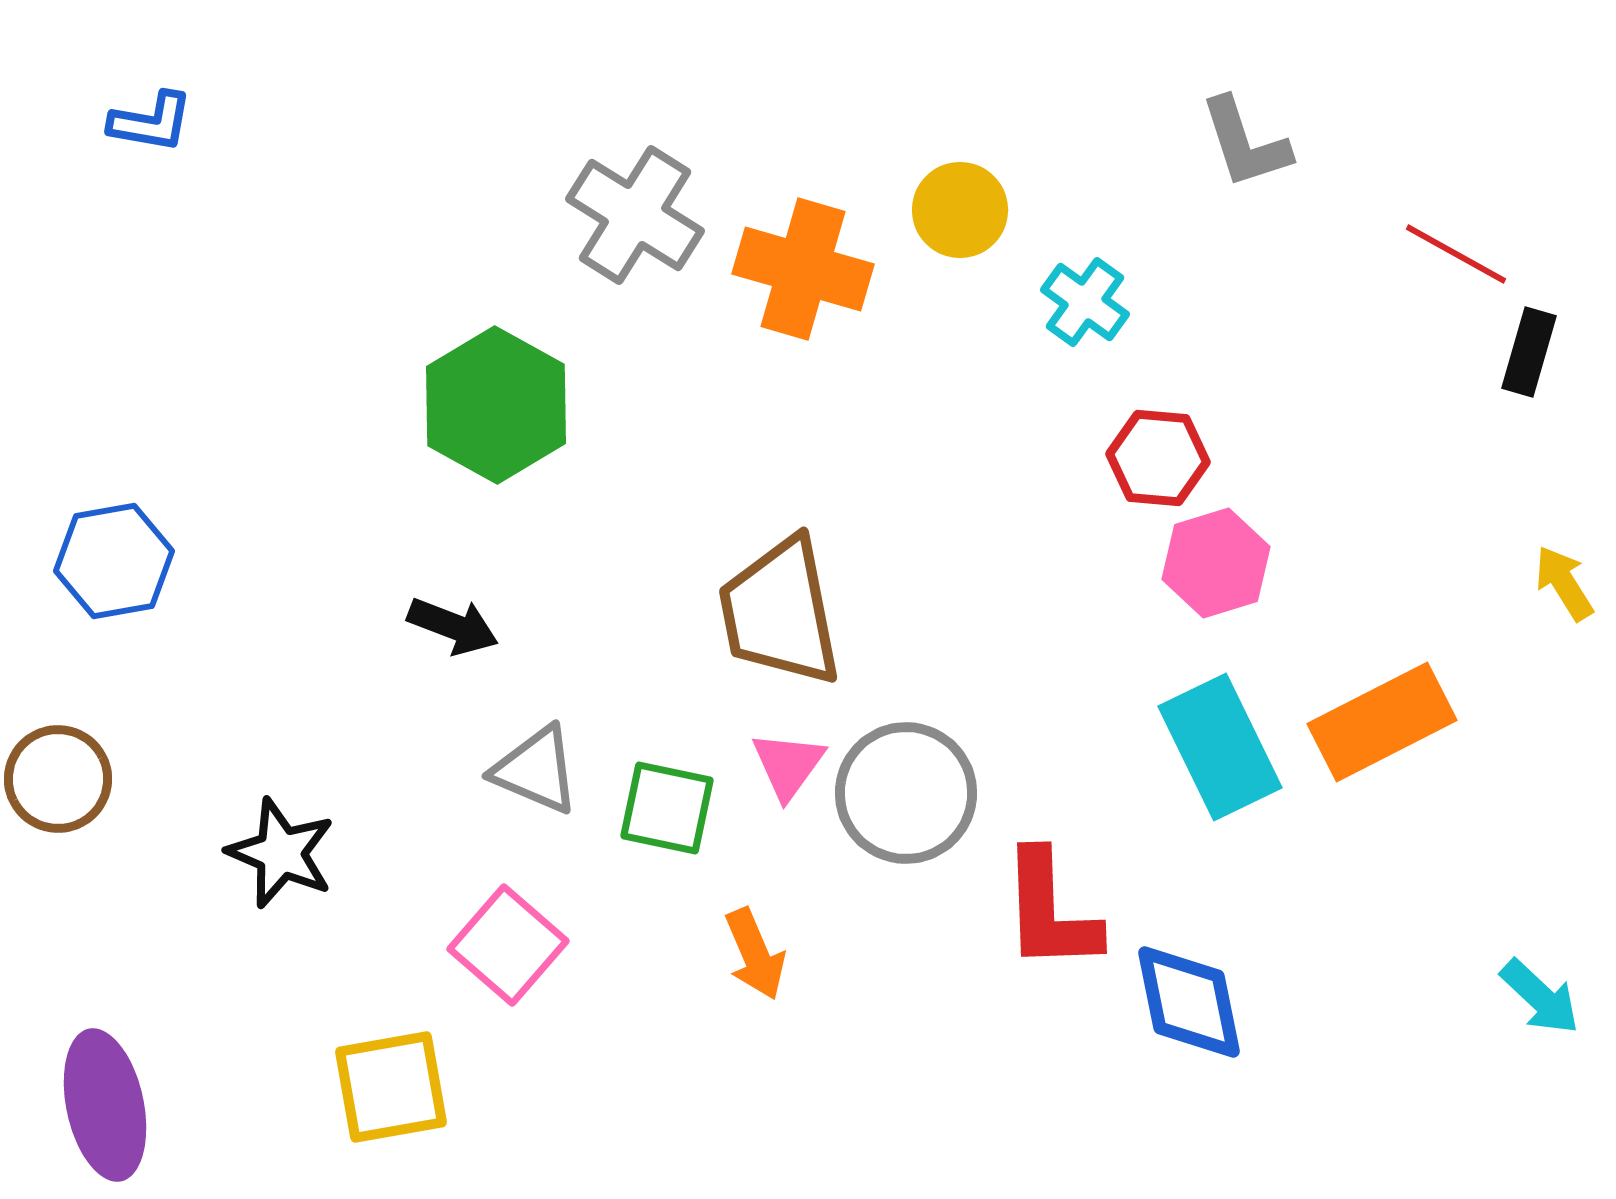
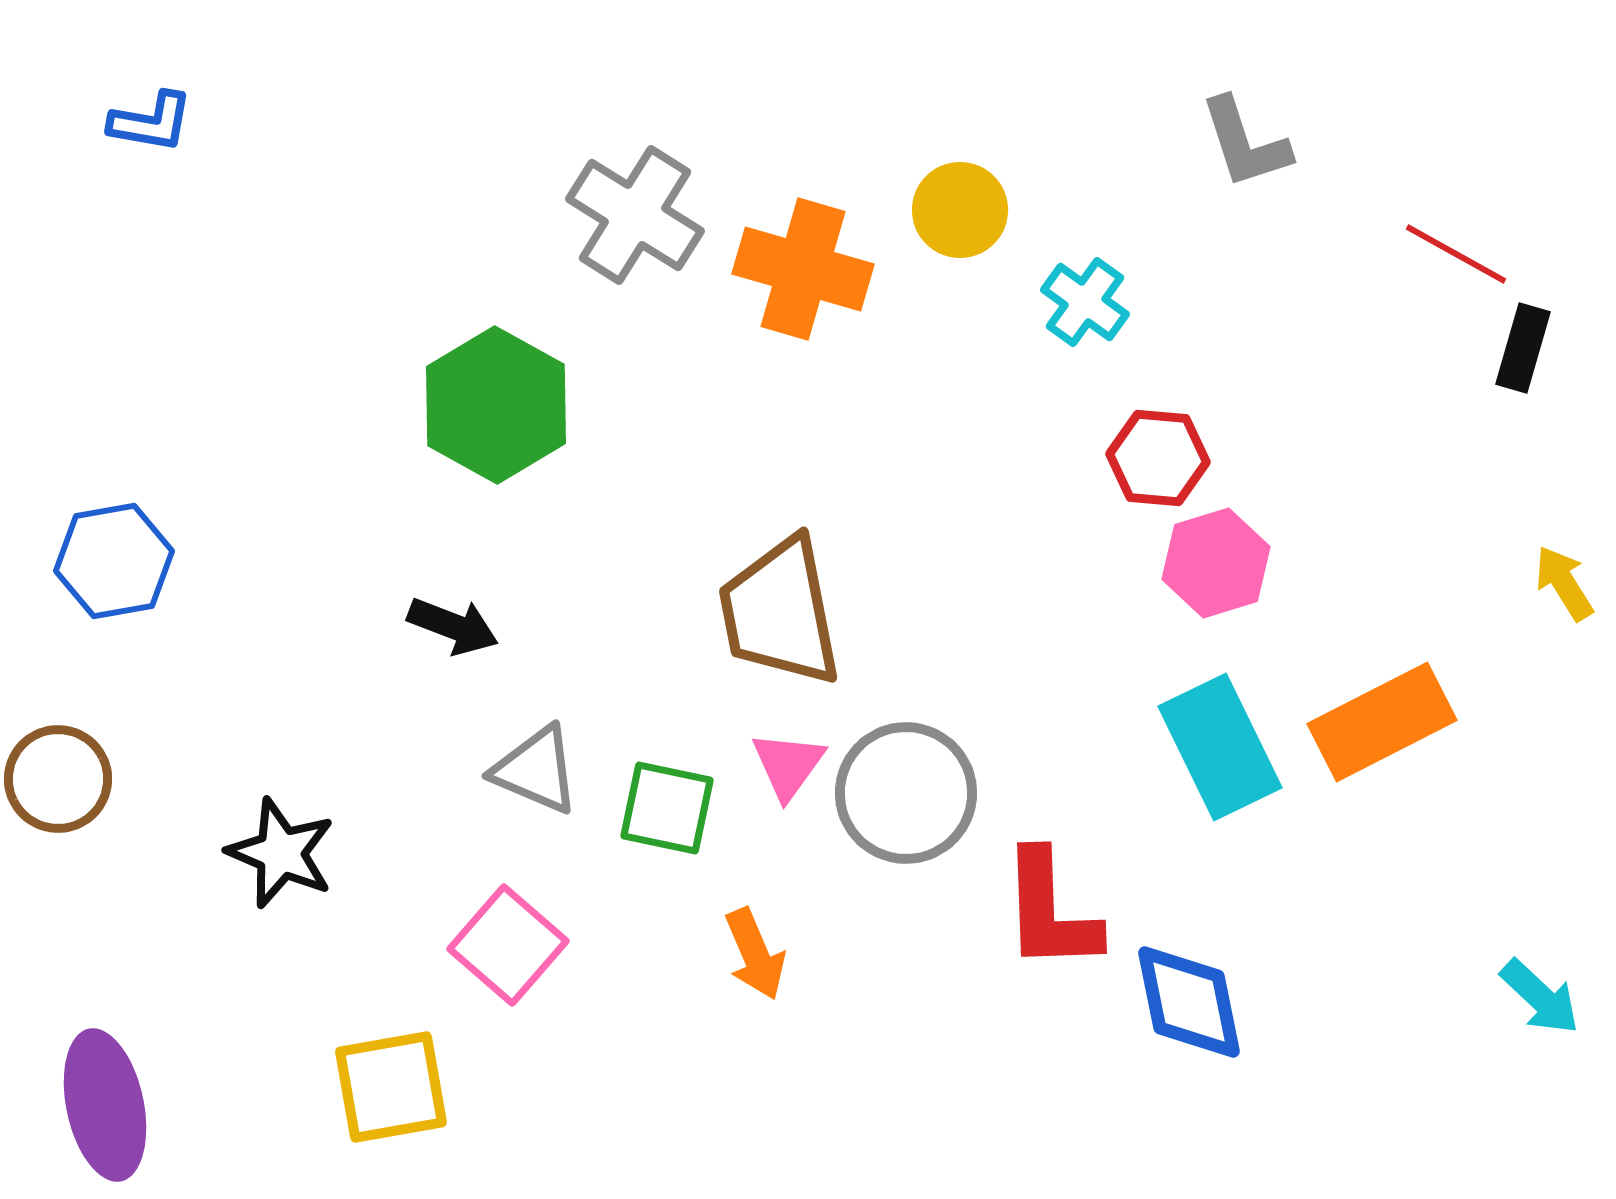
black rectangle: moved 6 px left, 4 px up
